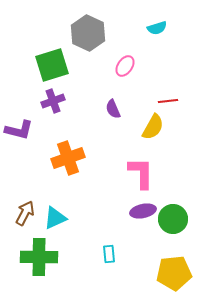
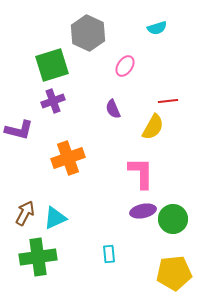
green cross: moved 1 px left; rotated 9 degrees counterclockwise
